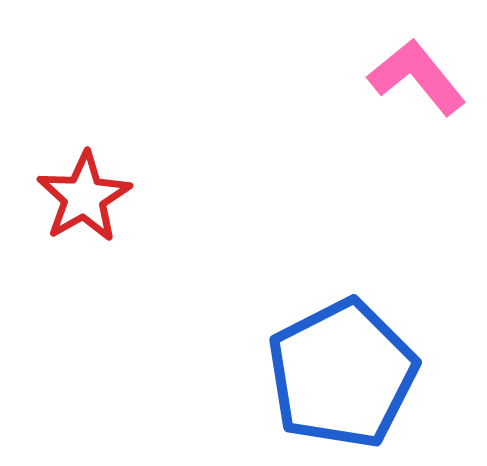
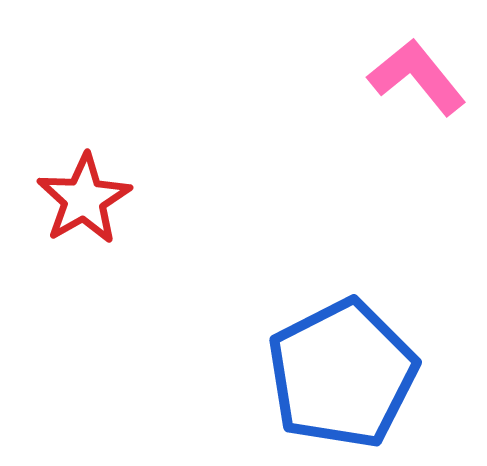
red star: moved 2 px down
